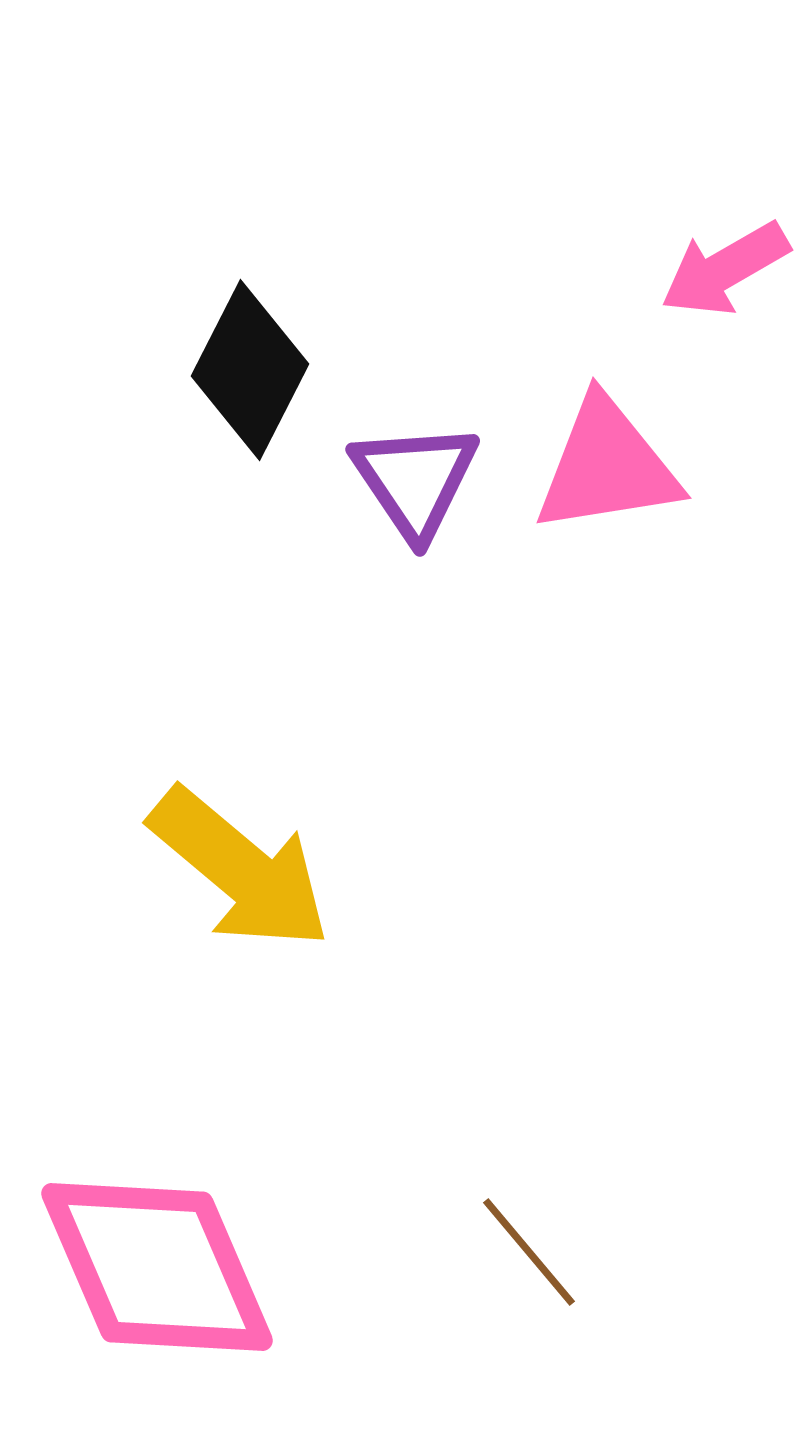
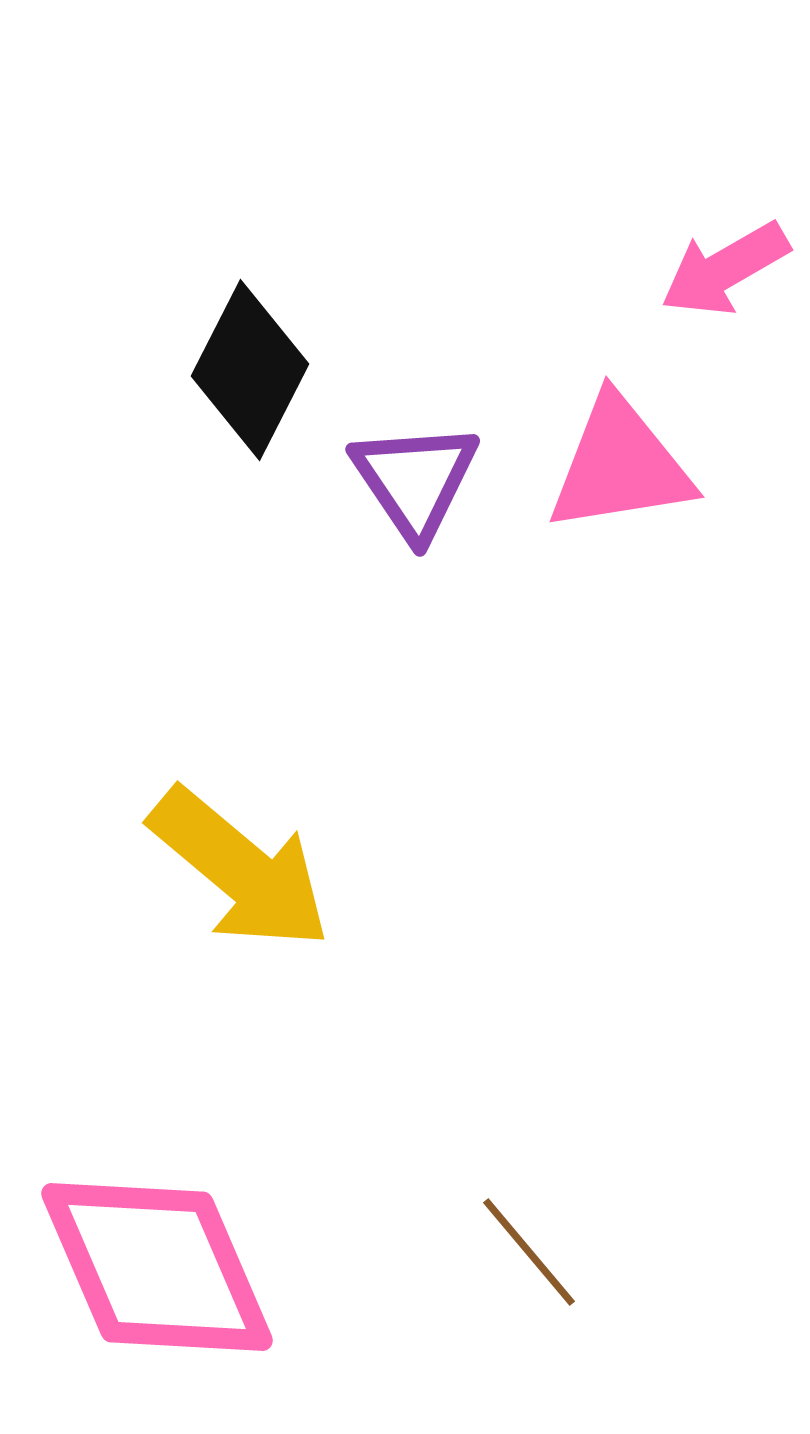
pink triangle: moved 13 px right, 1 px up
